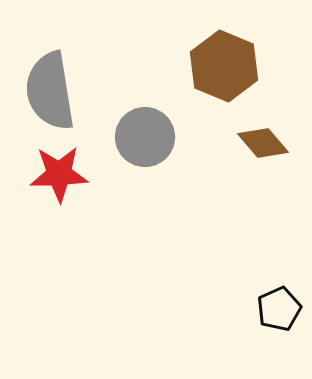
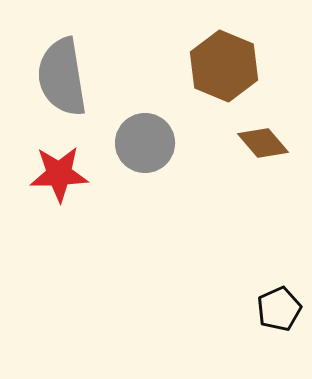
gray semicircle: moved 12 px right, 14 px up
gray circle: moved 6 px down
